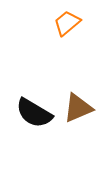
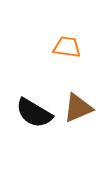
orange trapezoid: moved 24 px down; rotated 48 degrees clockwise
